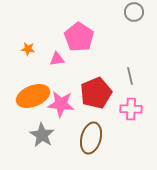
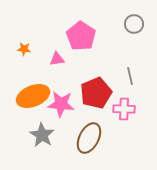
gray circle: moved 12 px down
pink pentagon: moved 2 px right, 1 px up
orange star: moved 4 px left
pink cross: moved 7 px left
brown ellipse: moved 2 px left; rotated 12 degrees clockwise
